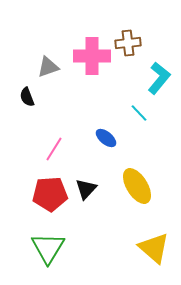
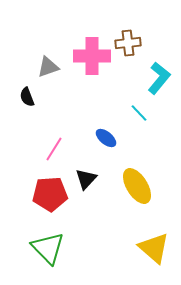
black triangle: moved 10 px up
green triangle: rotated 15 degrees counterclockwise
